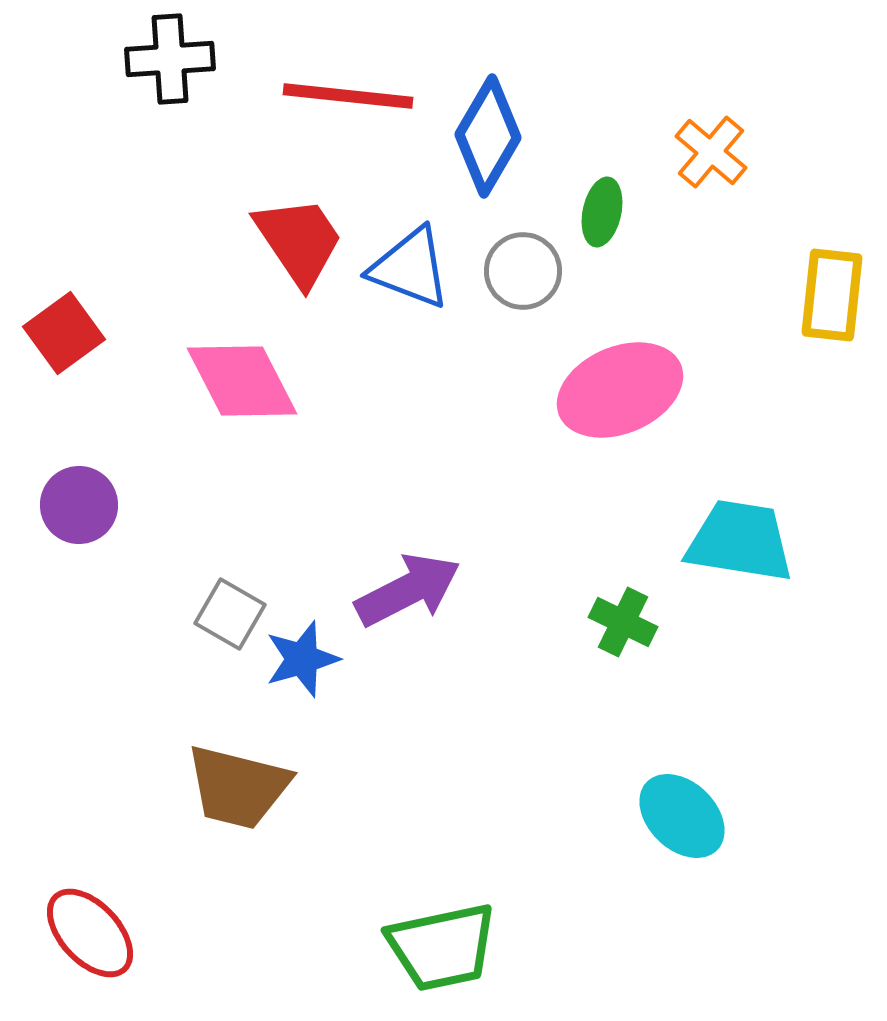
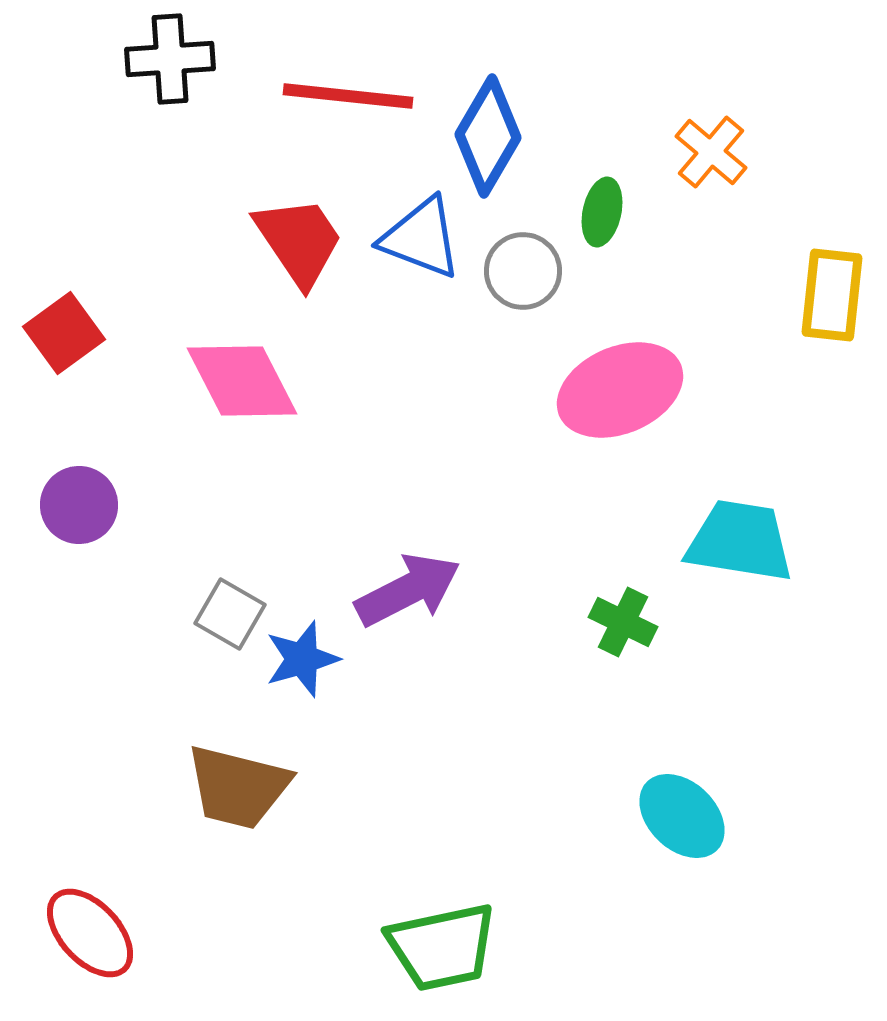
blue triangle: moved 11 px right, 30 px up
